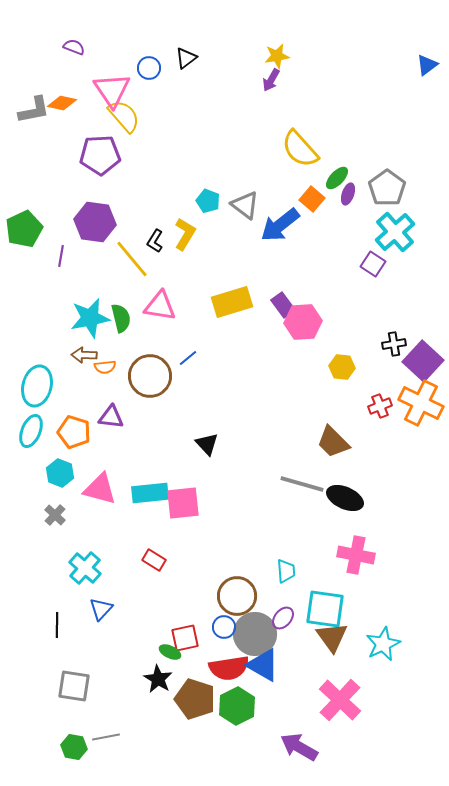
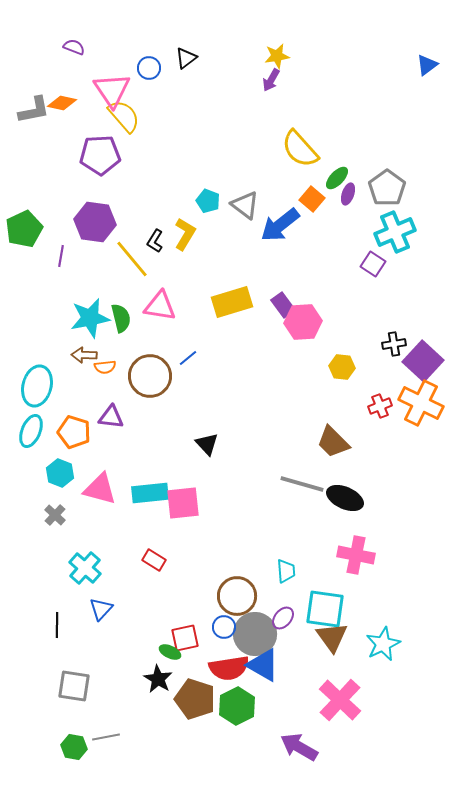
cyan cross at (395, 232): rotated 18 degrees clockwise
